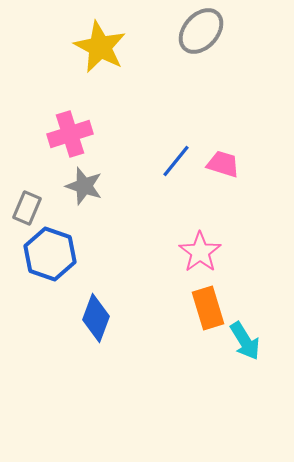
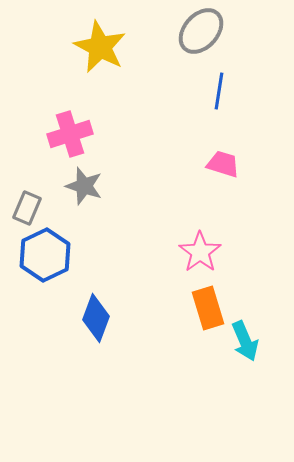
blue line: moved 43 px right, 70 px up; rotated 30 degrees counterclockwise
blue hexagon: moved 5 px left, 1 px down; rotated 15 degrees clockwise
cyan arrow: rotated 9 degrees clockwise
